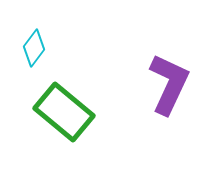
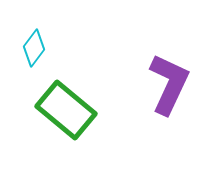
green rectangle: moved 2 px right, 2 px up
